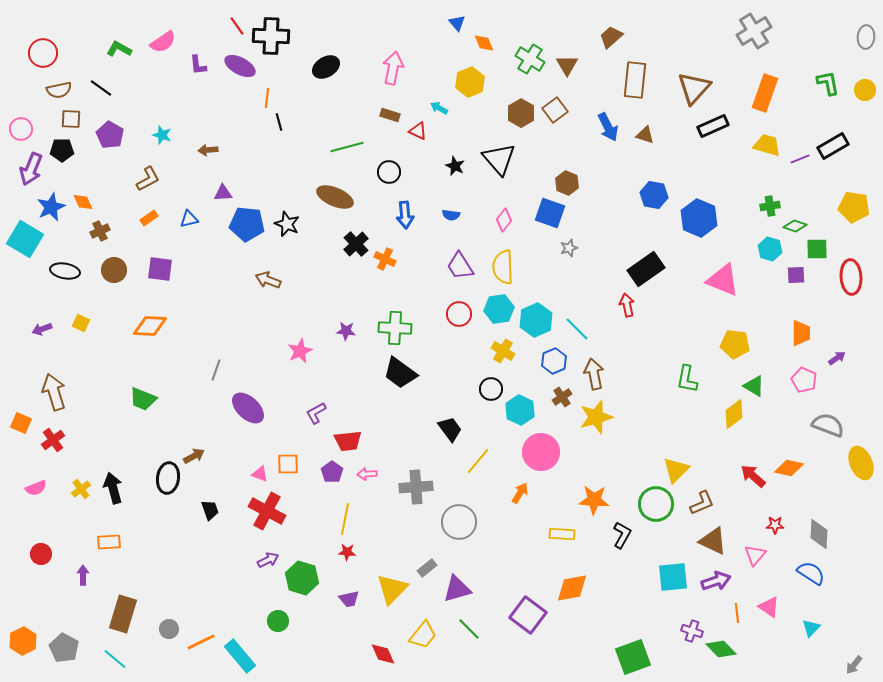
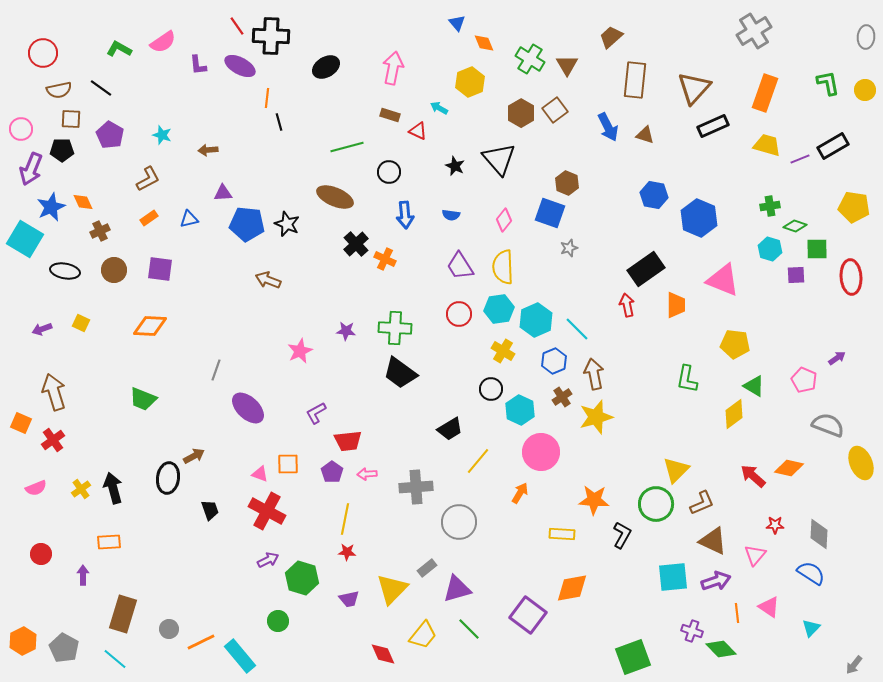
orange trapezoid at (801, 333): moved 125 px left, 28 px up
black trapezoid at (450, 429): rotated 96 degrees clockwise
